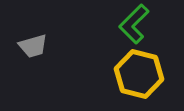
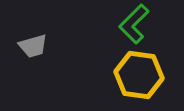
yellow hexagon: moved 1 px down; rotated 6 degrees counterclockwise
